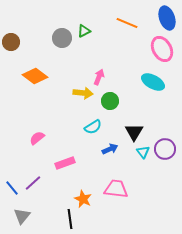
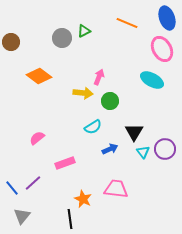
orange diamond: moved 4 px right
cyan ellipse: moved 1 px left, 2 px up
